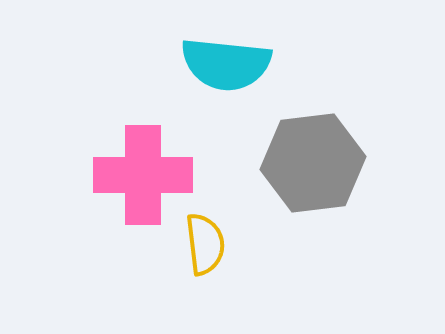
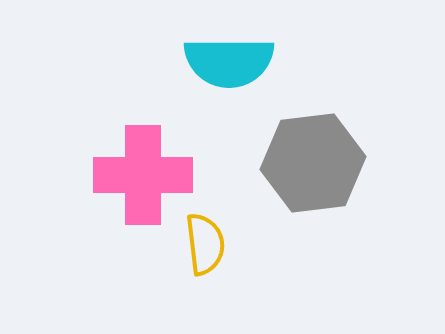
cyan semicircle: moved 3 px right, 2 px up; rotated 6 degrees counterclockwise
